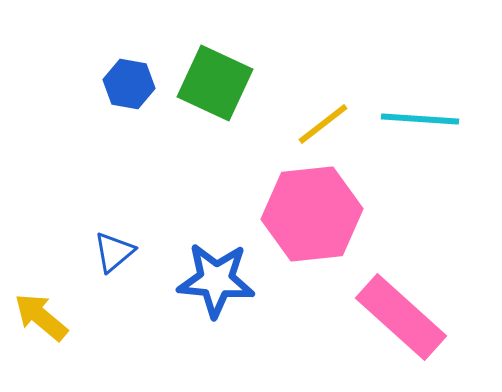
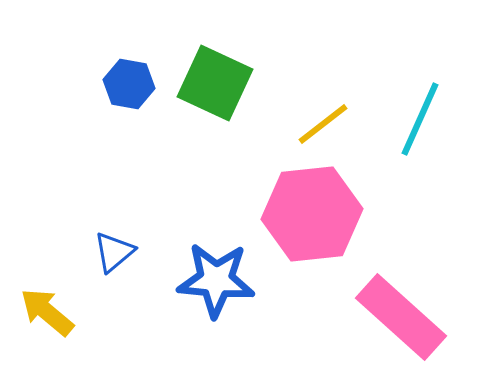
cyan line: rotated 70 degrees counterclockwise
yellow arrow: moved 6 px right, 5 px up
